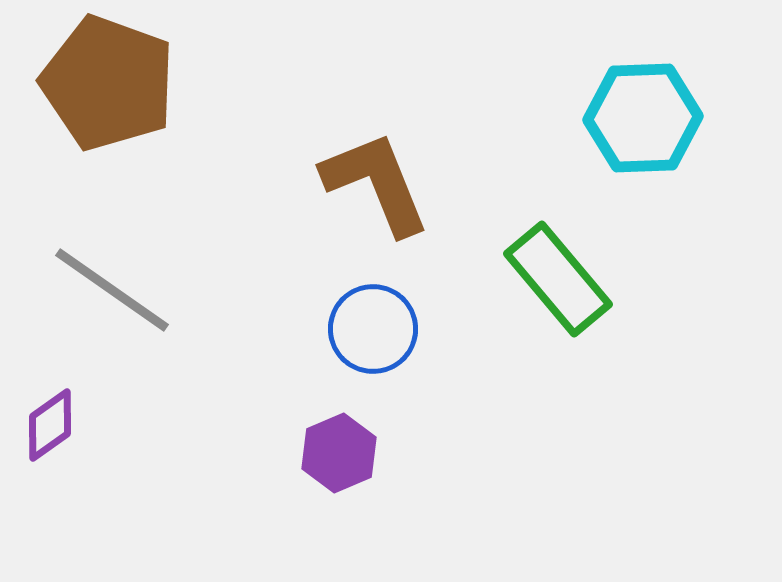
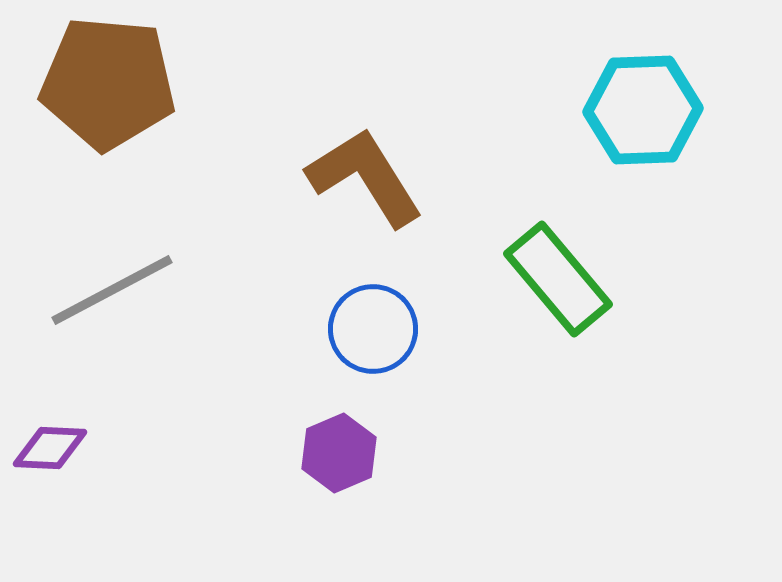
brown pentagon: rotated 15 degrees counterclockwise
cyan hexagon: moved 8 px up
brown L-shape: moved 11 px left, 6 px up; rotated 10 degrees counterclockwise
gray line: rotated 63 degrees counterclockwise
purple diamond: moved 23 px down; rotated 38 degrees clockwise
